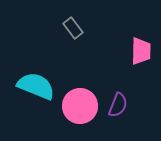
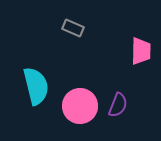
gray rectangle: rotated 30 degrees counterclockwise
cyan semicircle: rotated 54 degrees clockwise
